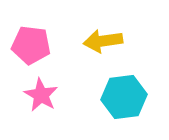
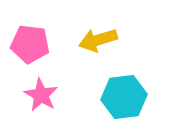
yellow arrow: moved 5 px left, 1 px up; rotated 9 degrees counterclockwise
pink pentagon: moved 1 px left, 1 px up
